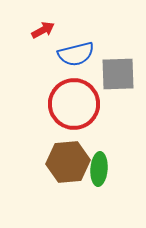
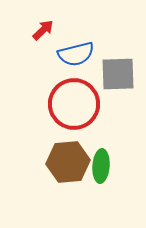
red arrow: rotated 15 degrees counterclockwise
green ellipse: moved 2 px right, 3 px up
